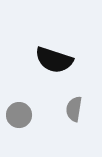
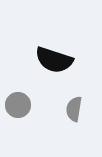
gray circle: moved 1 px left, 10 px up
